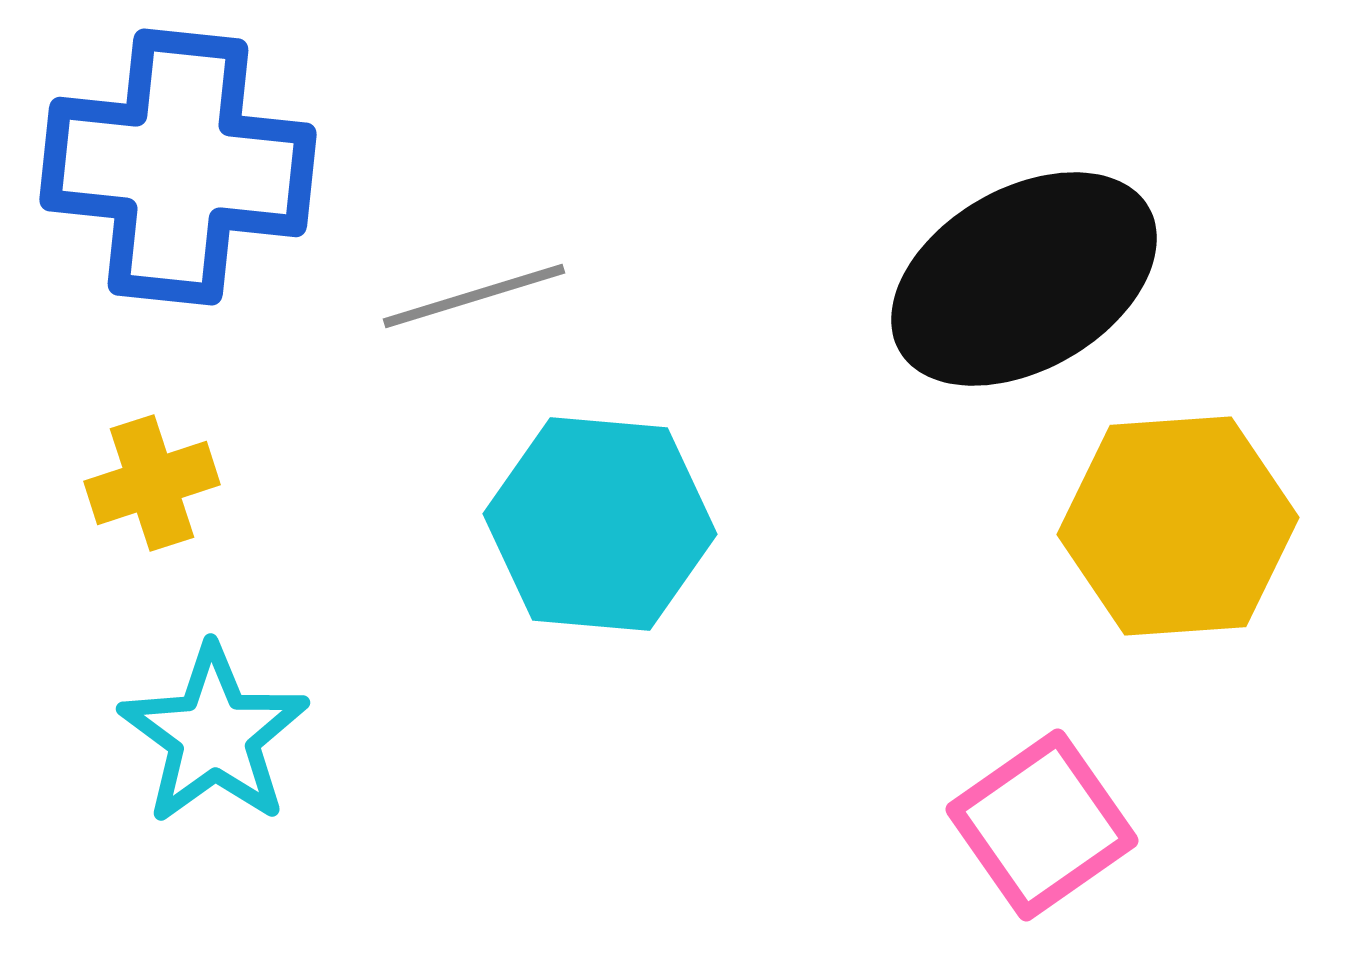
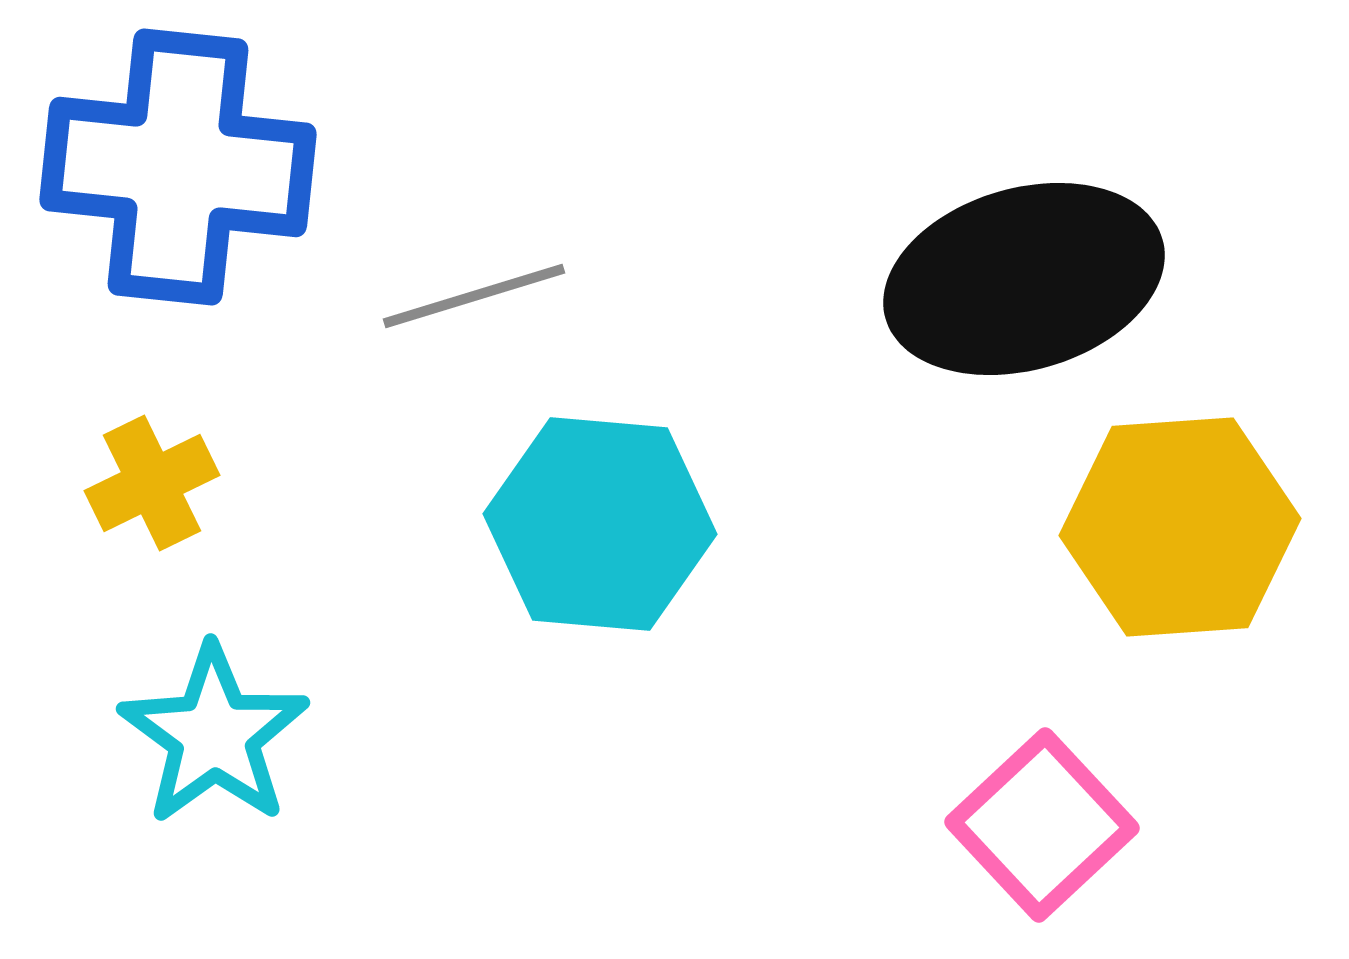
black ellipse: rotated 14 degrees clockwise
yellow cross: rotated 8 degrees counterclockwise
yellow hexagon: moved 2 px right, 1 px down
pink square: rotated 8 degrees counterclockwise
